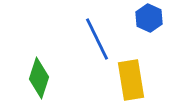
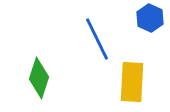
blue hexagon: moved 1 px right
yellow rectangle: moved 1 px right, 2 px down; rotated 12 degrees clockwise
